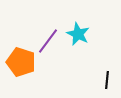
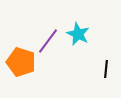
black line: moved 1 px left, 11 px up
